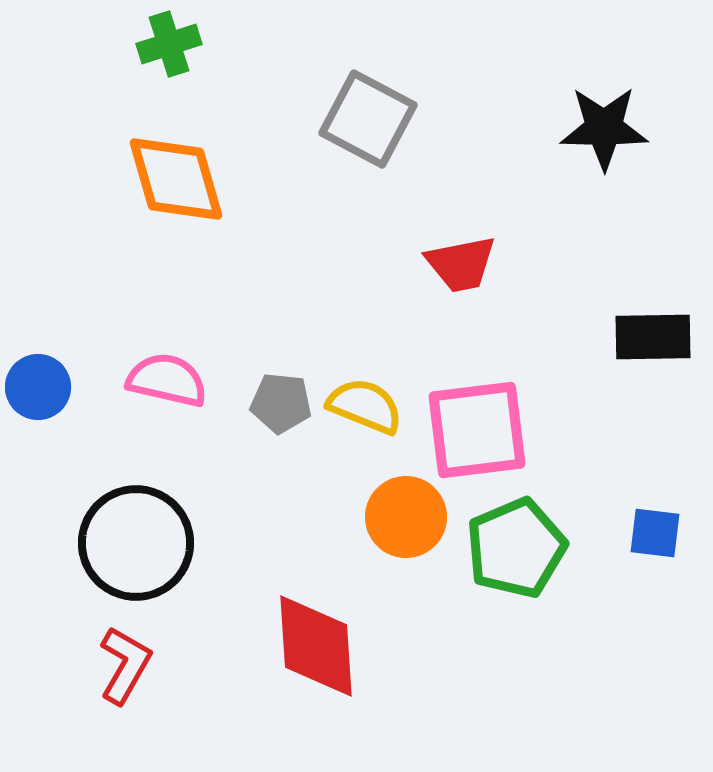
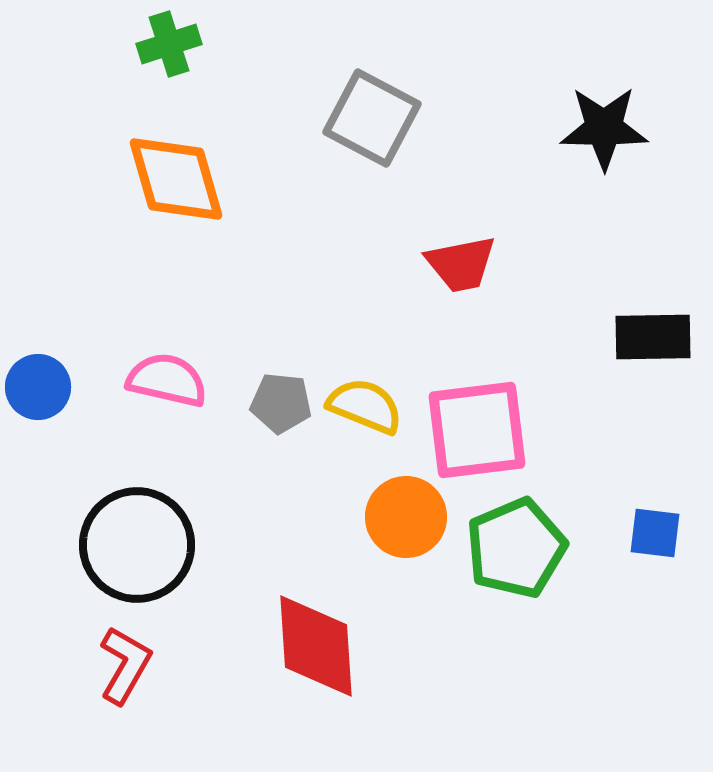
gray square: moved 4 px right, 1 px up
black circle: moved 1 px right, 2 px down
